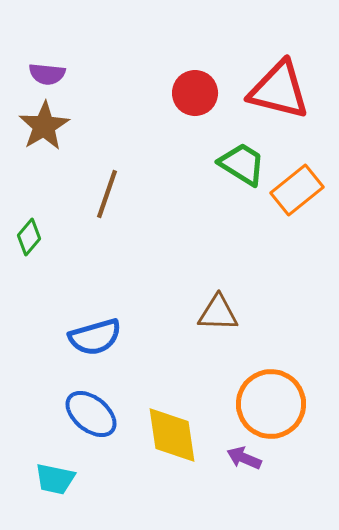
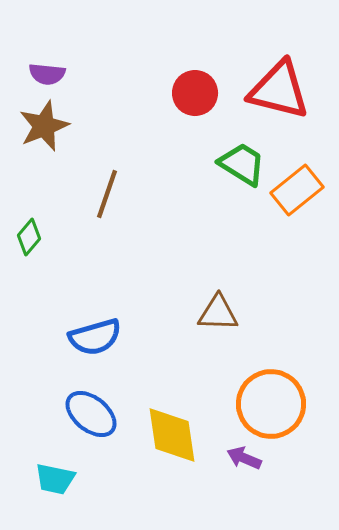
brown star: rotated 9 degrees clockwise
